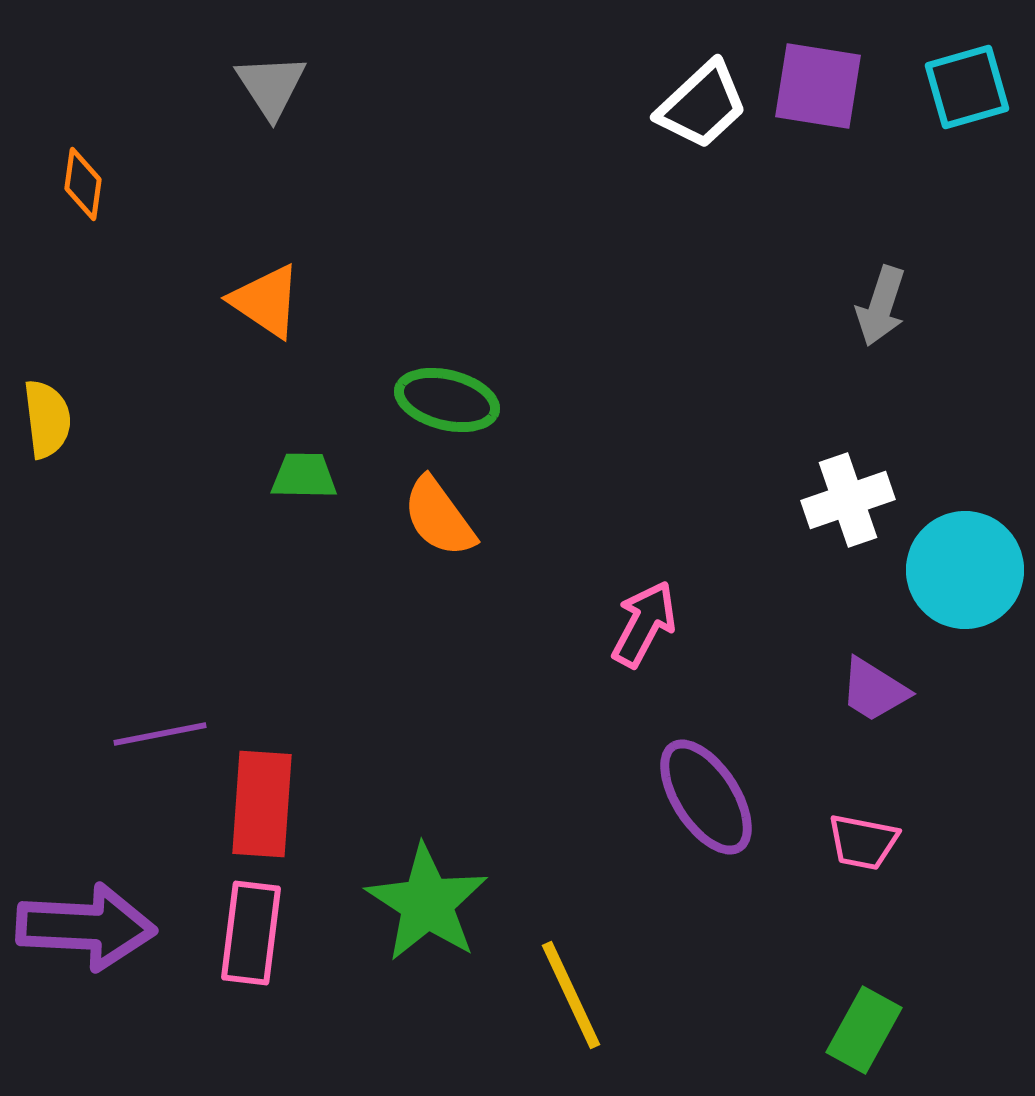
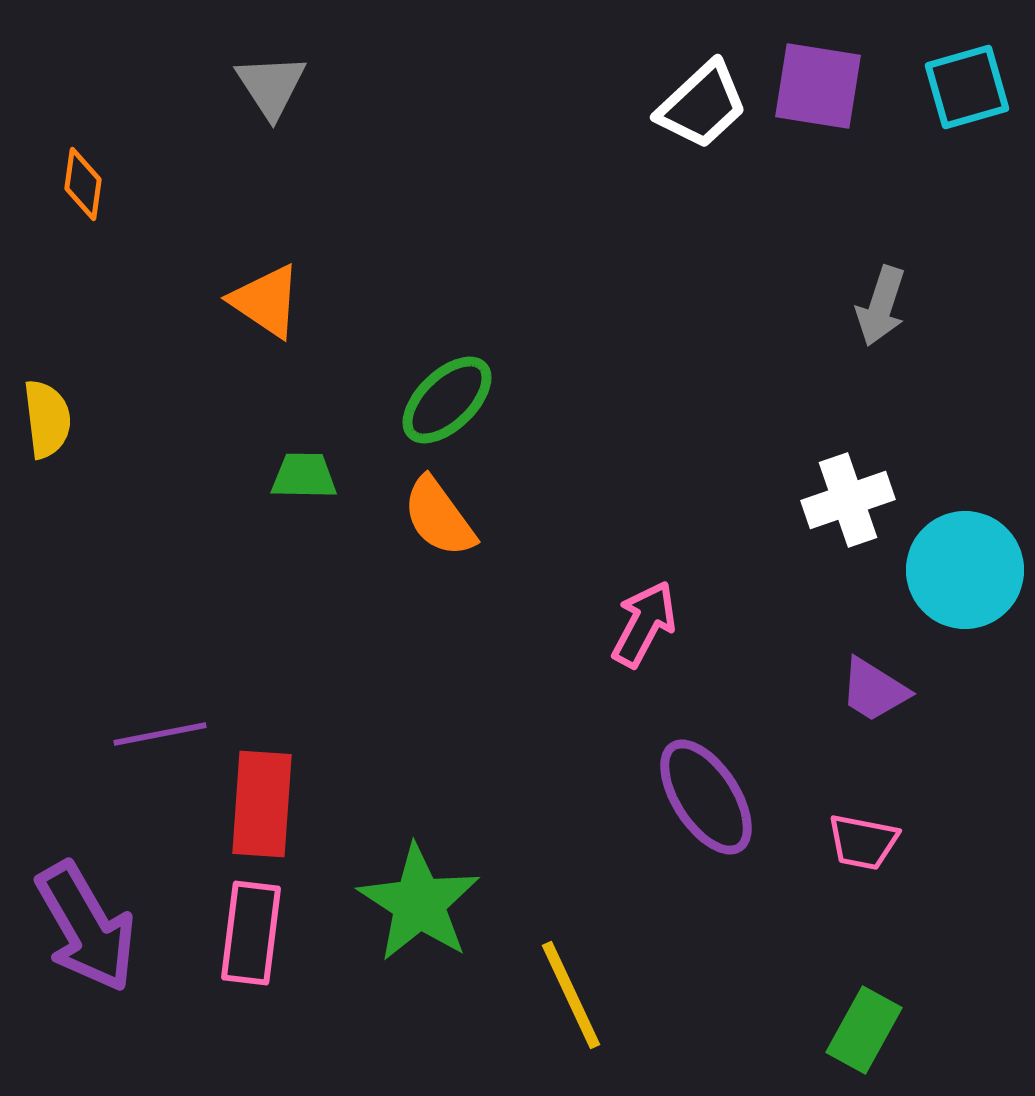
green ellipse: rotated 58 degrees counterclockwise
green star: moved 8 px left
purple arrow: rotated 57 degrees clockwise
